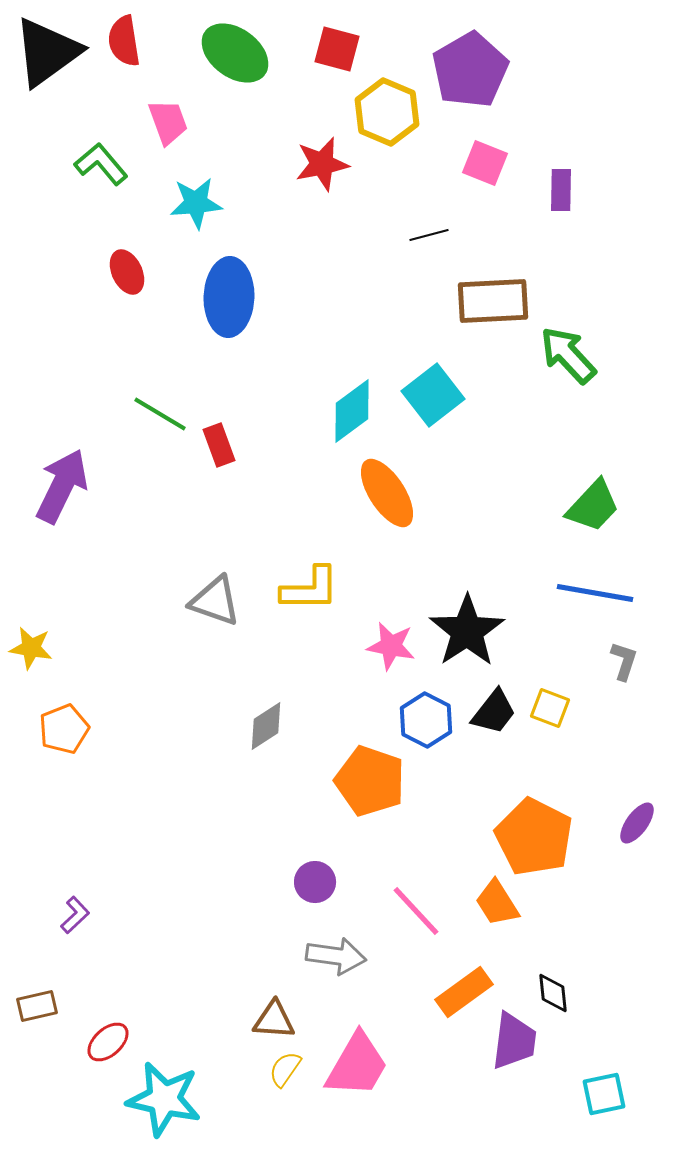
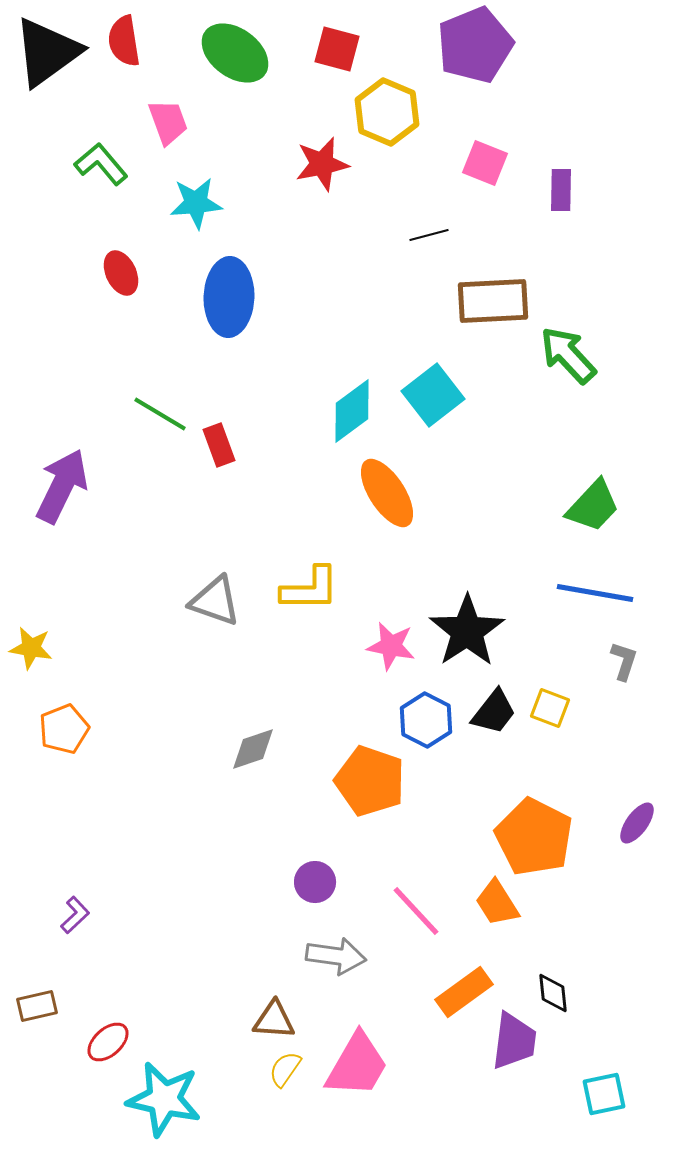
purple pentagon at (470, 70): moved 5 px right, 25 px up; rotated 8 degrees clockwise
red ellipse at (127, 272): moved 6 px left, 1 px down
gray diamond at (266, 726): moved 13 px left, 23 px down; rotated 15 degrees clockwise
